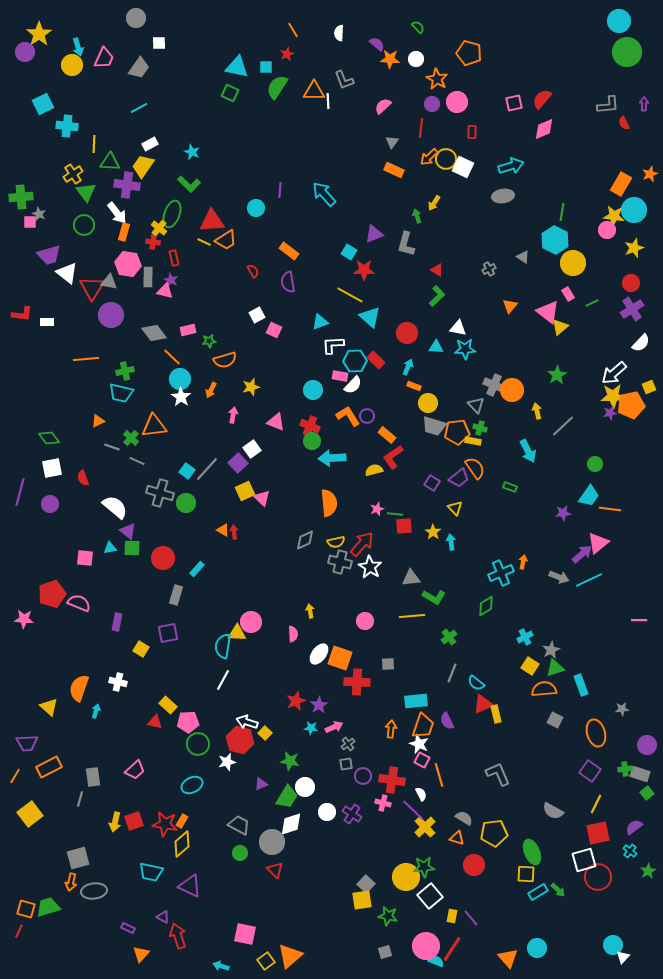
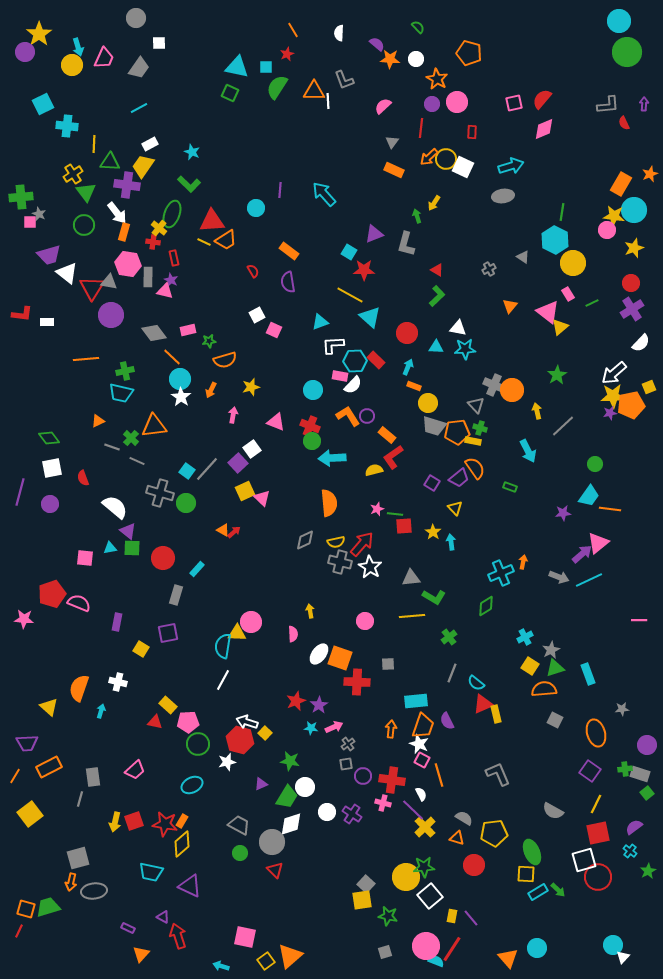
red arrow at (234, 532): rotated 56 degrees clockwise
cyan rectangle at (581, 685): moved 7 px right, 11 px up
cyan arrow at (96, 711): moved 5 px right
pink square at (245, 934): moved 3 px down
